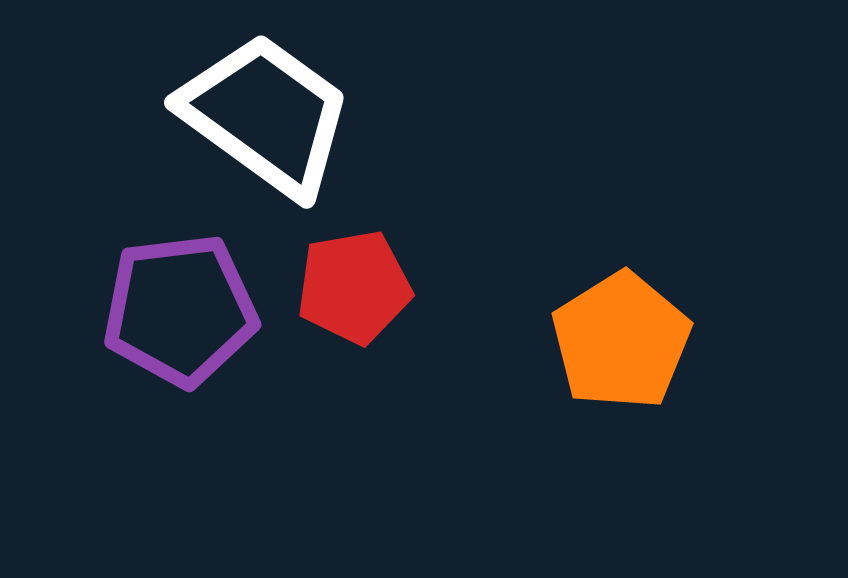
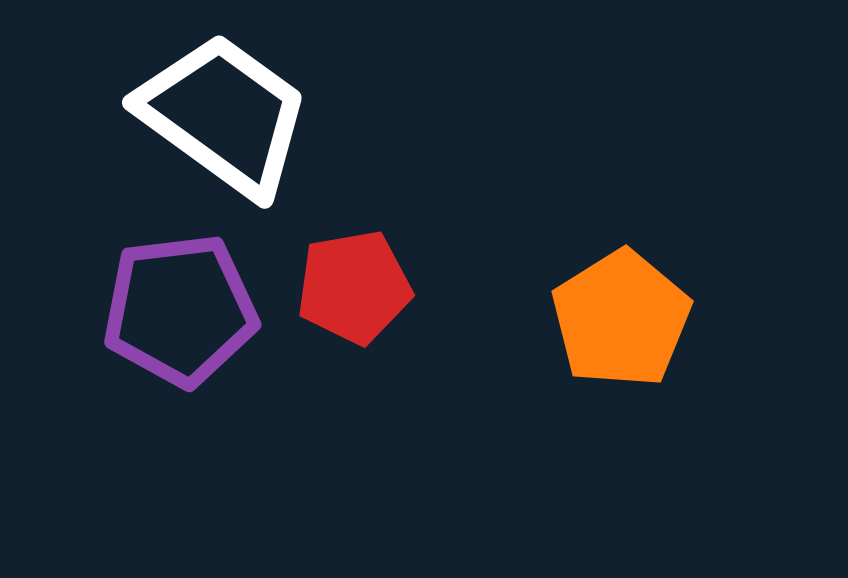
white trapezoid: moved 42 px left
orange pentagon: moved 22 px up
